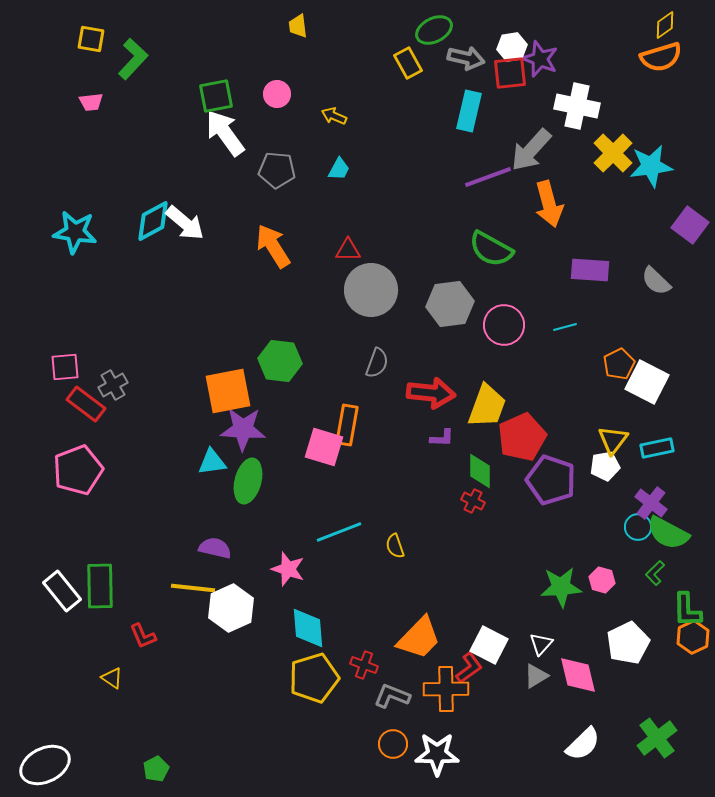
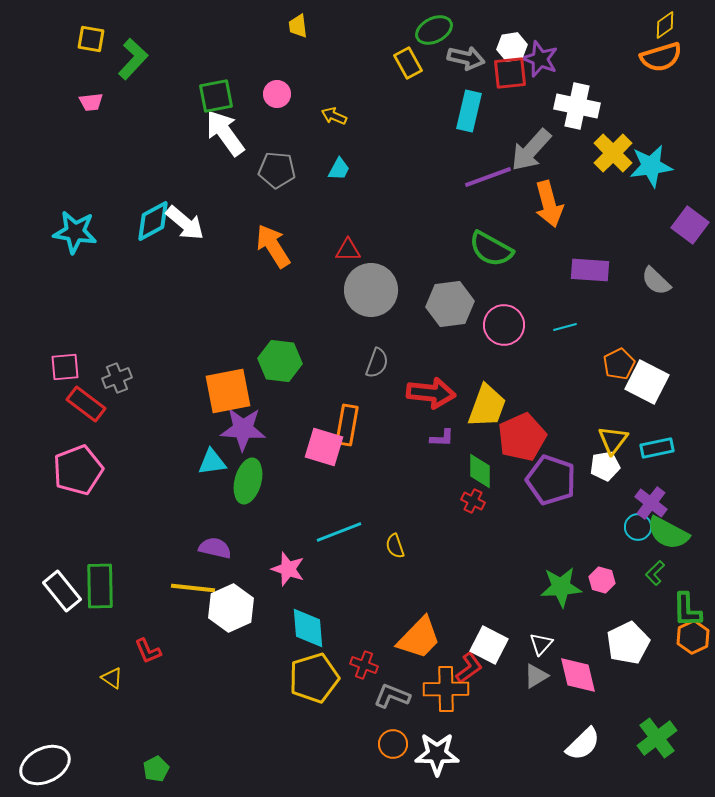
gray cross at (113, 385): moved 4 px right, 7 px up; rotated 8 degrees clockwise
red L-shape at (143, 636): moved 5 px right, 15 px down
